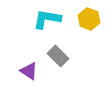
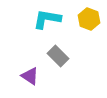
purple triangle: moved 1 px right, 5 px down
